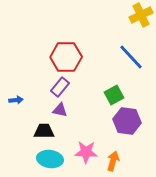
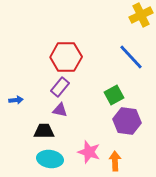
pink star: moved 3 px right; rotated 15 degrees clockwise
orange arrow: moved 2 px right; rotated 18 degrees counterclockwise
